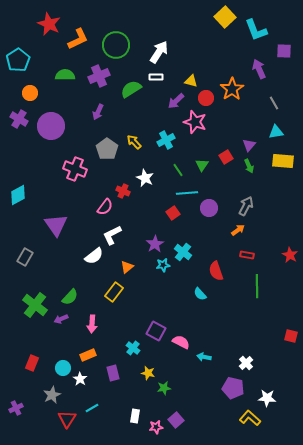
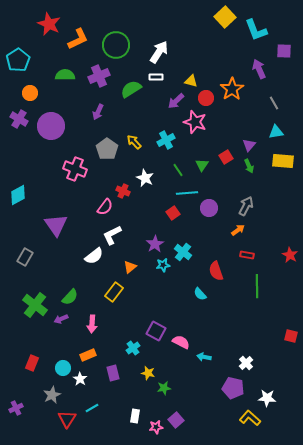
orange triangle at (127, 267): moved 3 px right
cyan cross at (133, 348): rotated 16 degrees clockwise
